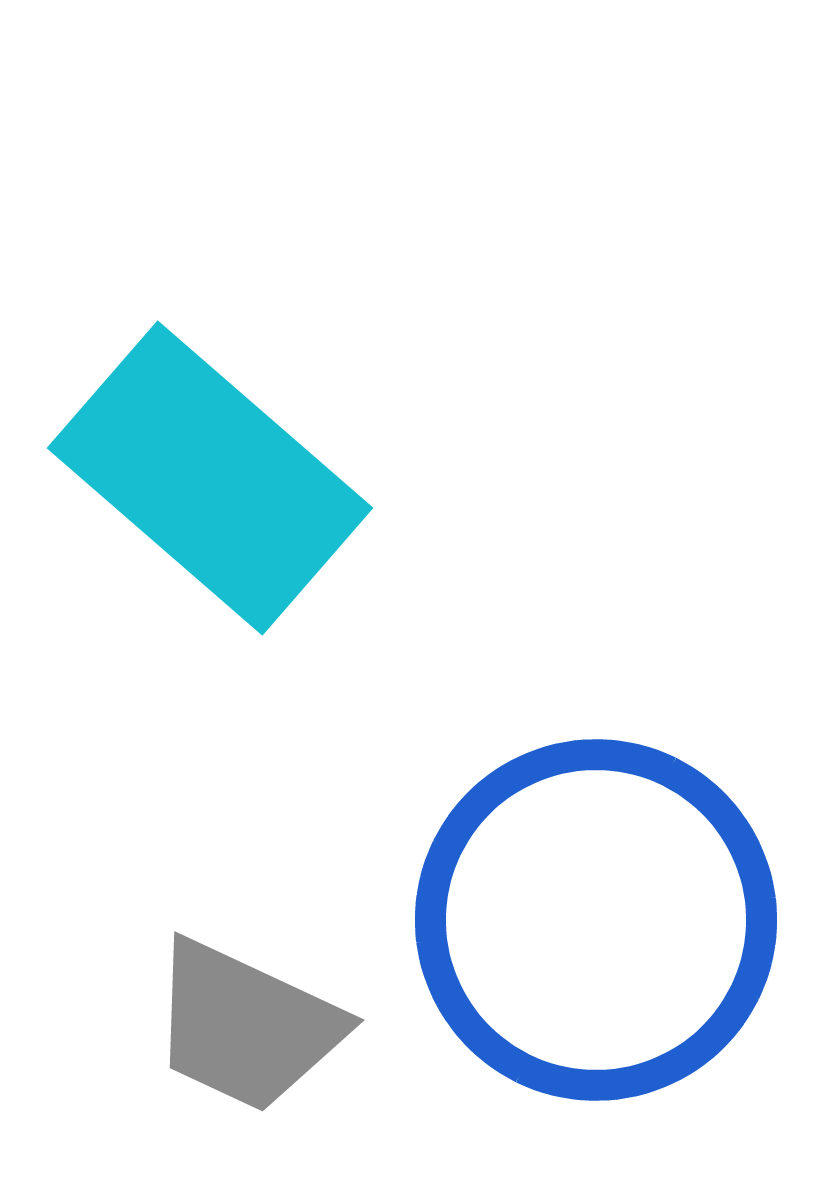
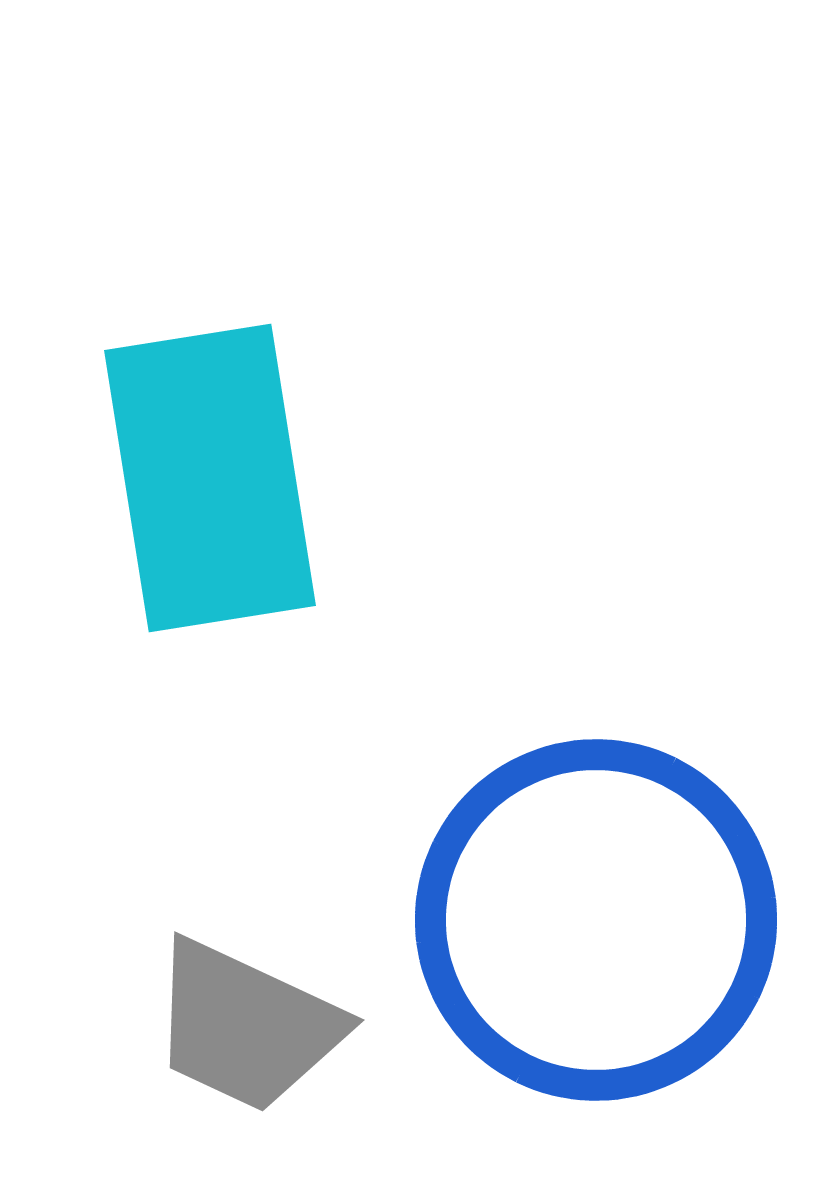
cyan rectangle: rotated 40 degrees clockwise
